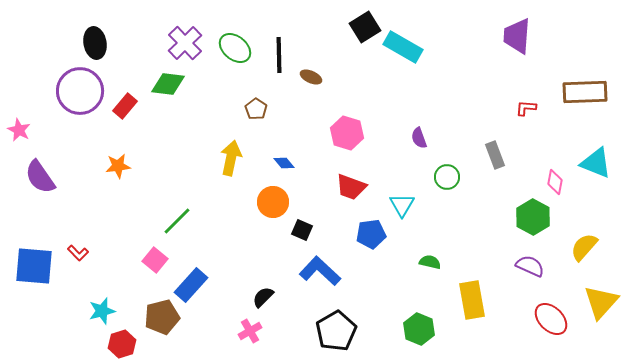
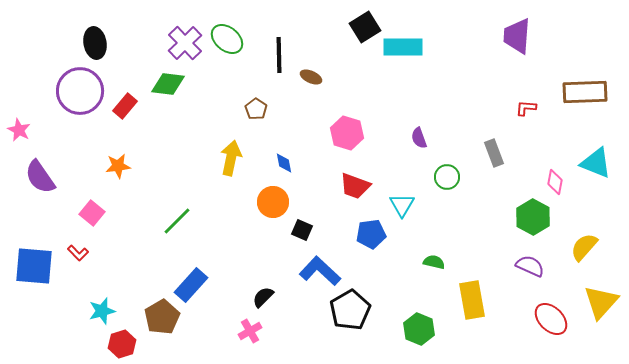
cyan rectangle at (403, 47): rotated 30 degrees counterclockwise
green ellipse at (235, 48): moved 8 px left, 9 px up
gray rectangle at (495, 155): moved 1 px left, 2 px up
blue diamond at (284, 163): rotated 30 degrees clockwise
red trapezoid at (351, 187): moved 4 px right, 1 px up
pink square at (155, 260): moved 63 px left, 47 px up
green semicircle at (430, 262): moved 4 px right
brown pentagon at (162, 317): rotated 16 degrees counterclockwise
black pentagon at (336, 331): moved 14 px right, 21 px up
